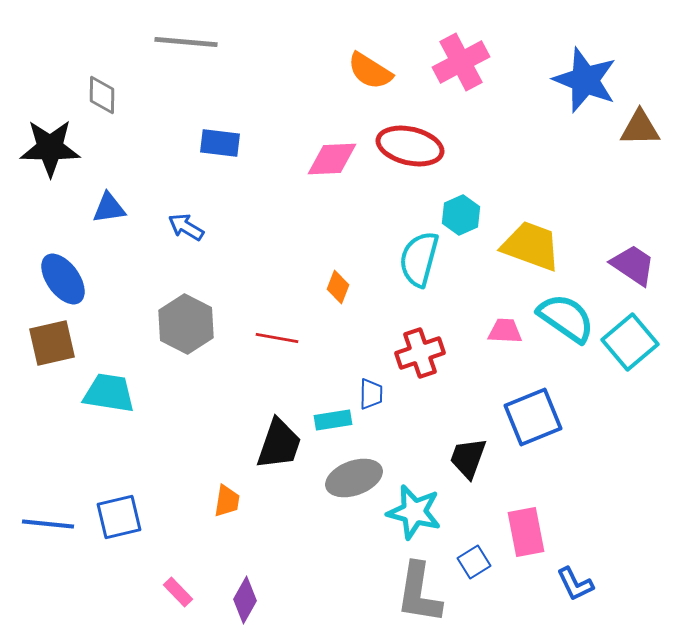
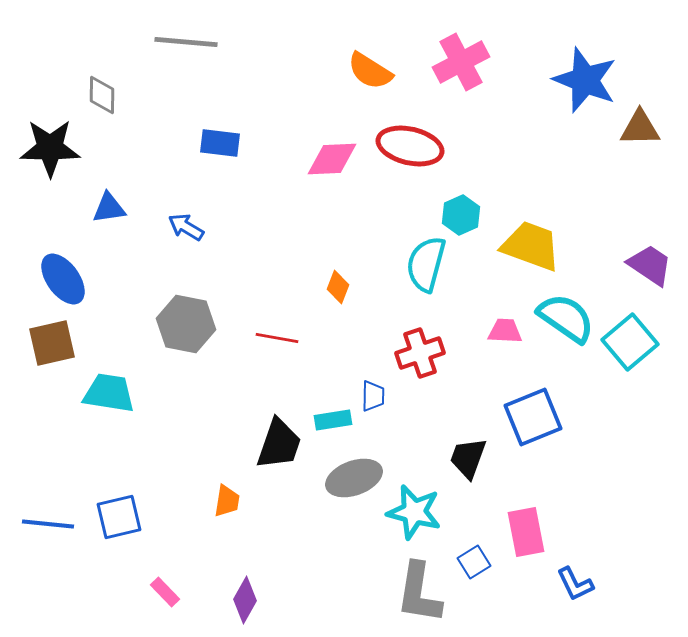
cyan semicircle at (419, 259): moved 7 px right, 5 px down
purple trapezoid at (633, 265): moved 17 px right
gray hexagon at (186, 324): rotated 16 degrees counterclockwise
blue trapezoid at (371, 394): moved 2 px right, 2 px down
pink rectangle at (178, 592): moved 13 px left
